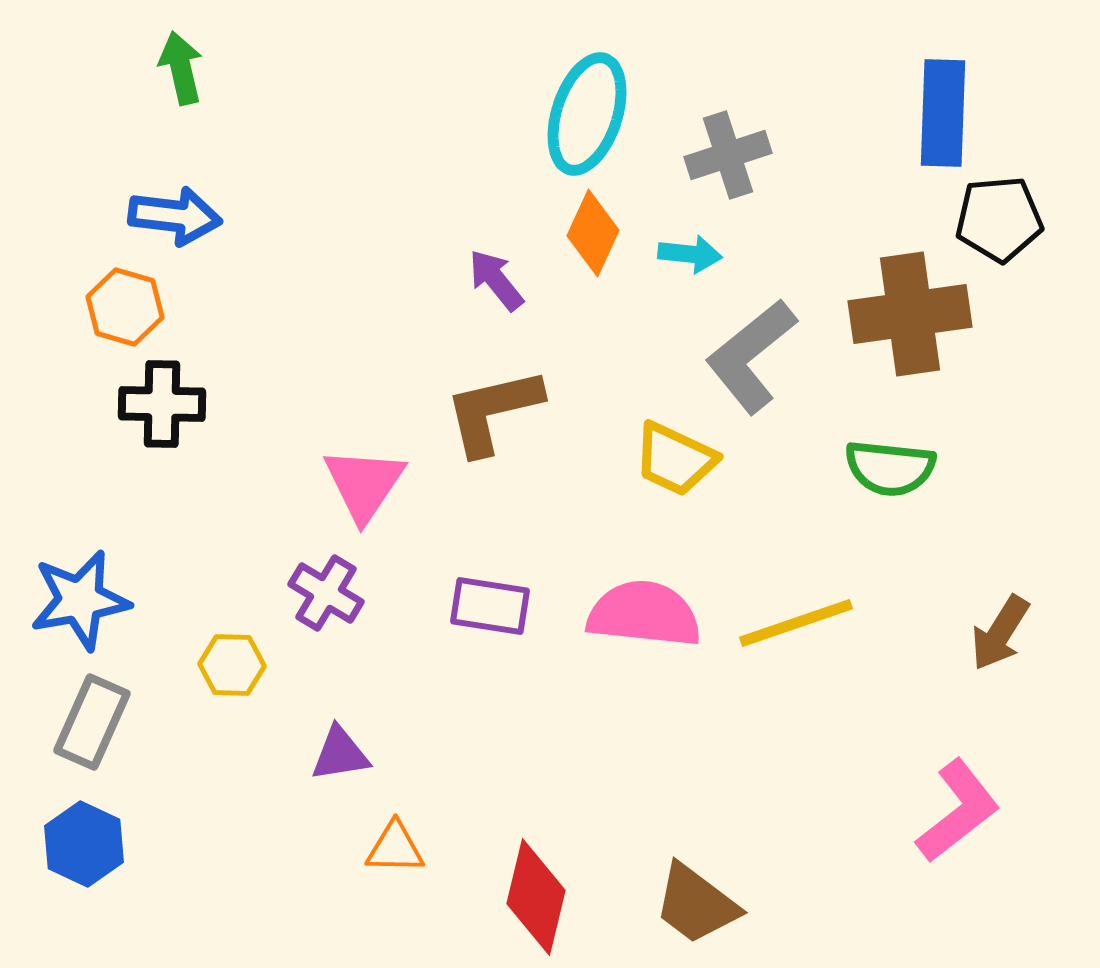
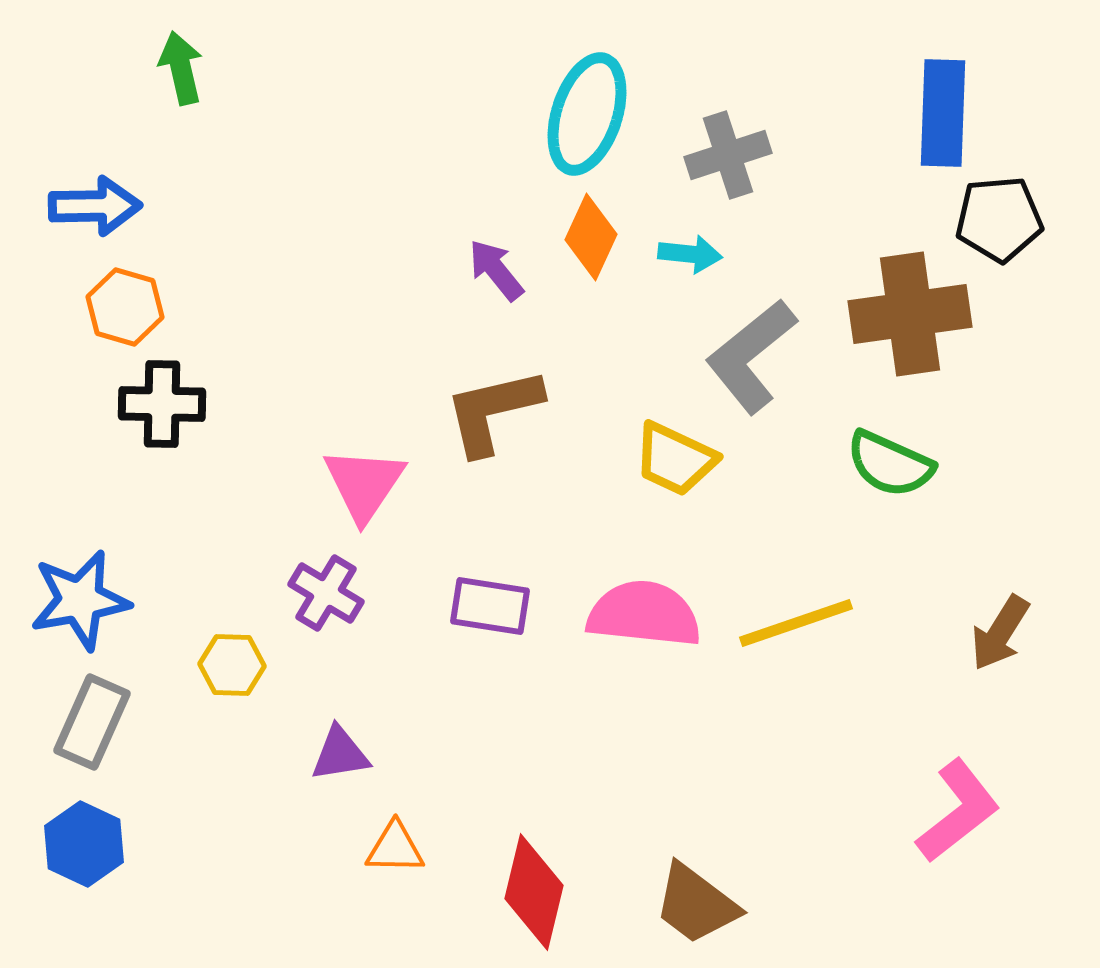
blue arrow: moved 80 px left, 10 px up; rotated 8 degrees counterclockwise
orange diamond: moved 2 px left, 4 px down
purple arrow: moved 10 px up
green semicircle: moved 4 px up; rotated 18 degrees clockwise
red diamond: moved 2 px left, 5 px up
